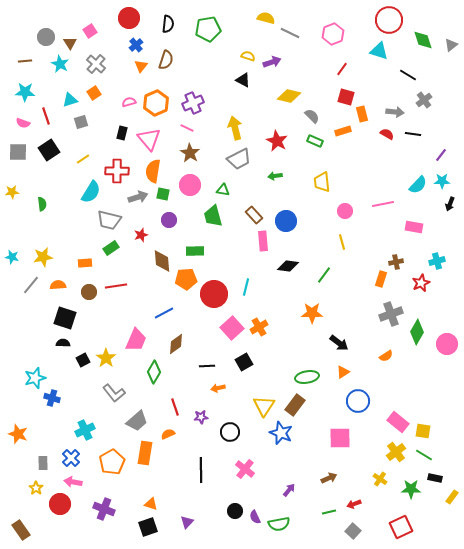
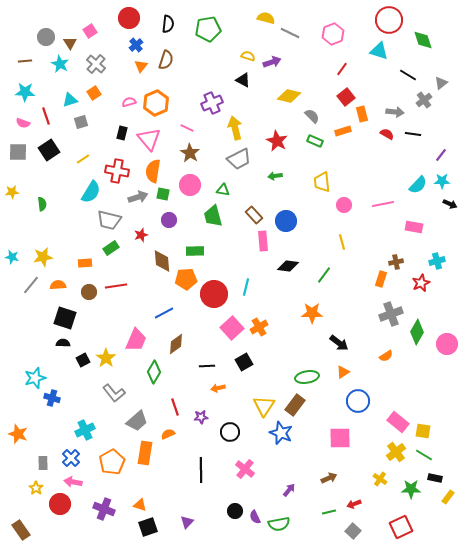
gray triangle at (451, 45): moved 10 px left, 38 px down
red square at (346, 97): rotated 36 degrees clockwise
purple cross at (193, 103): moved 19 px right
red cross at (117, 171): rotated 10 degrees clockwise
black arrow at (450, 204): rotated 88 degrees counterclockwise
pink circle at (345, 211): moved 1 px left, 6 px up
yellow rectangle at (452, 497): moved 4 px left
orange triangle at (151, 504): moved 11 px left, 1 px down
